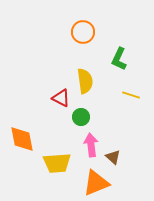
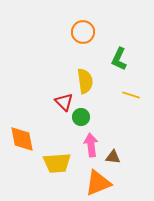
red triangle: moved 3 px right, 4 px down; rotated 18 degrees clockwise
brown triangle: rotated 35 degrees counterclockwise
orange triangle: moved 2 px right
